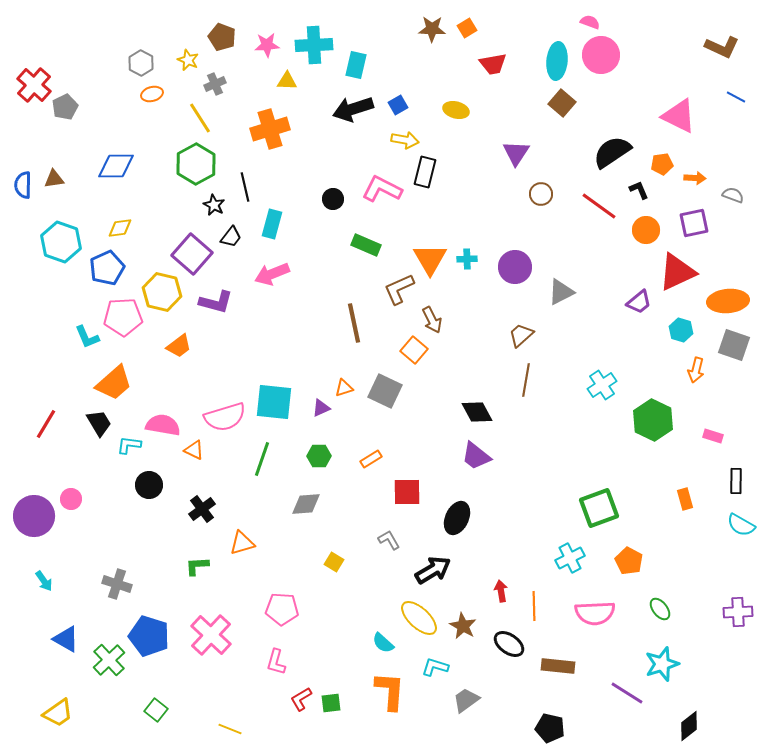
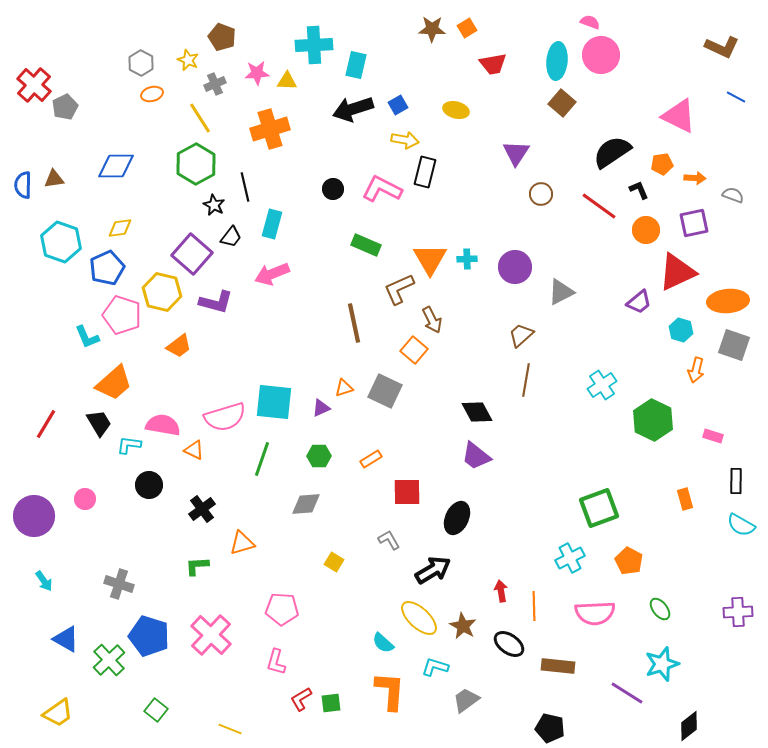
pink star at (267, 45): moved 10 px left, 28 px down
black circle at (333, 199): moved 10 px up
pink pentagon at (123, 317): moved 1 px left, 2 px up; rotated 21 degrees clockwise
pink circle at (71, 499): moved 14 px right
gray cross at (117, 584): moved 2 px right
